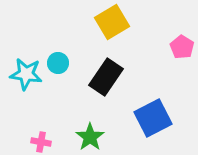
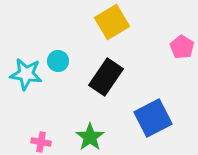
cyan circle: moved 2 px up
